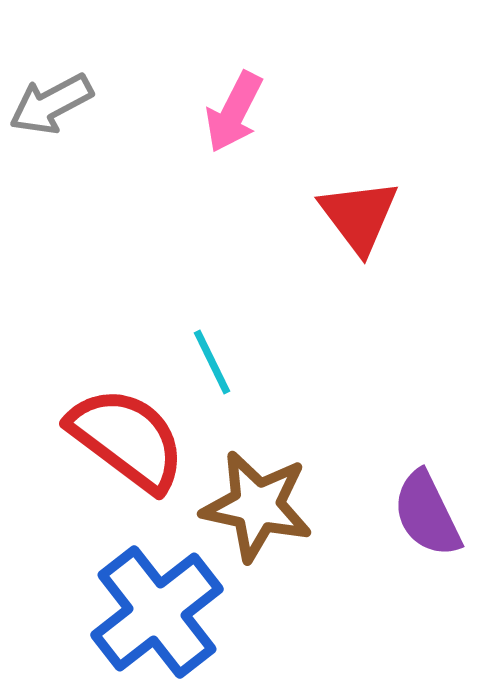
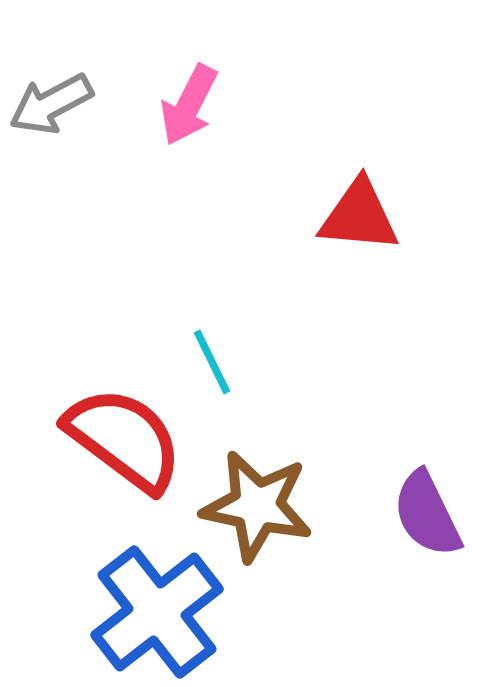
pink arrow: moved 45 px left, 7 px up
red triangle: rotated 48 degrees counterclockwise
red semicircle: moved 3 px left
